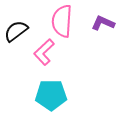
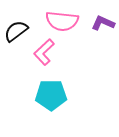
pink semicircle: rotated 88 degrees counterclockwise
